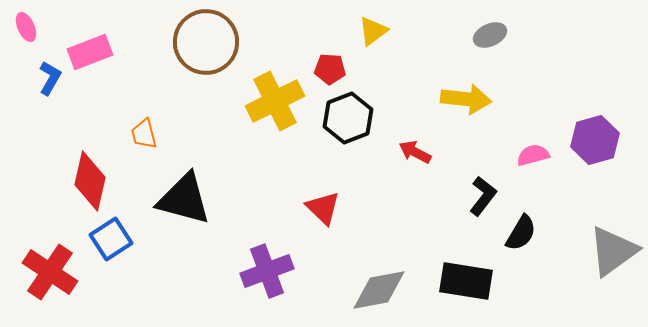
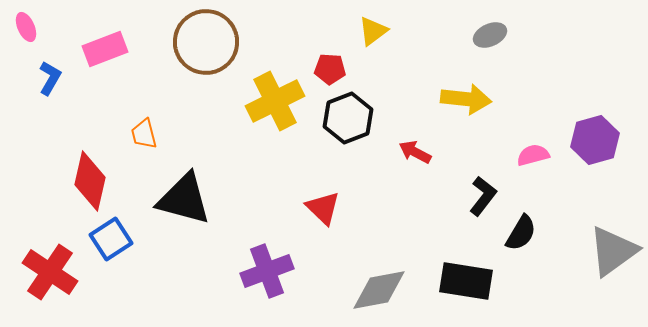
pink rectangle: moved 15 px right, 3 px up
